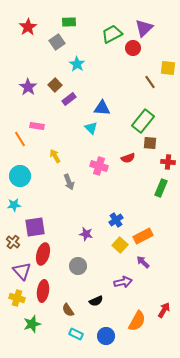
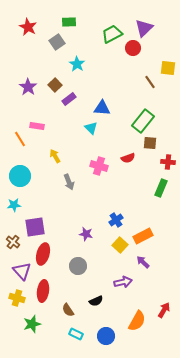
red star at (28, 27): rotated 12 degrees counterclockwise
